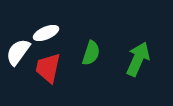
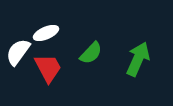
green semicircle: rotated 25 degrees clockwise
red trapezoid: rotated 140 degrees clockwise
